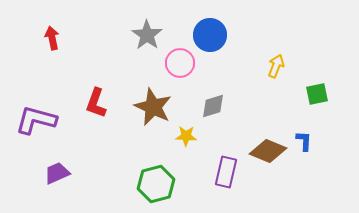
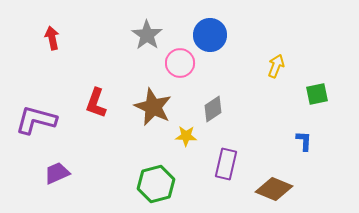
gray diamond: moved 3 px down; rotated 16 degrees counterclockwise
brown diamond: moved 6 px right, 38 px down
purple rectangle: moved 8 px up
